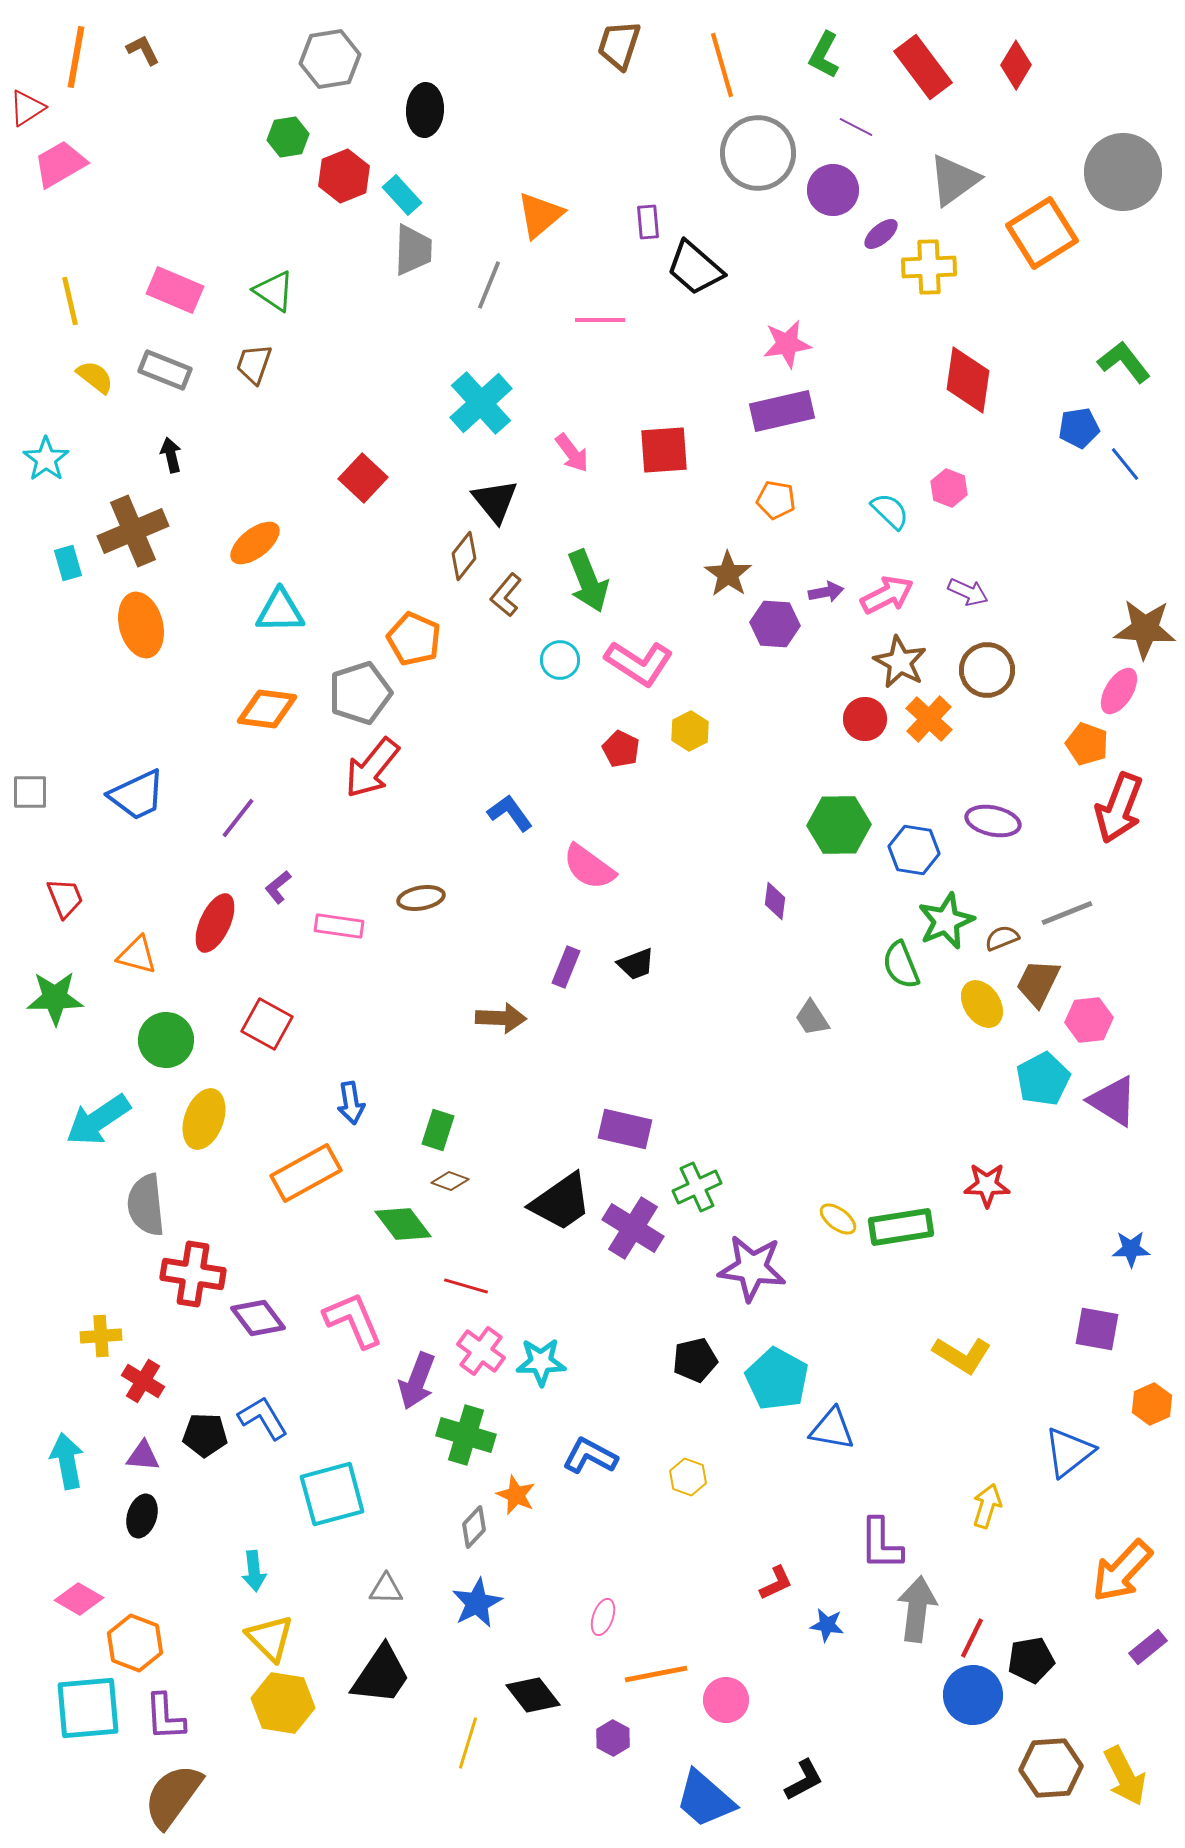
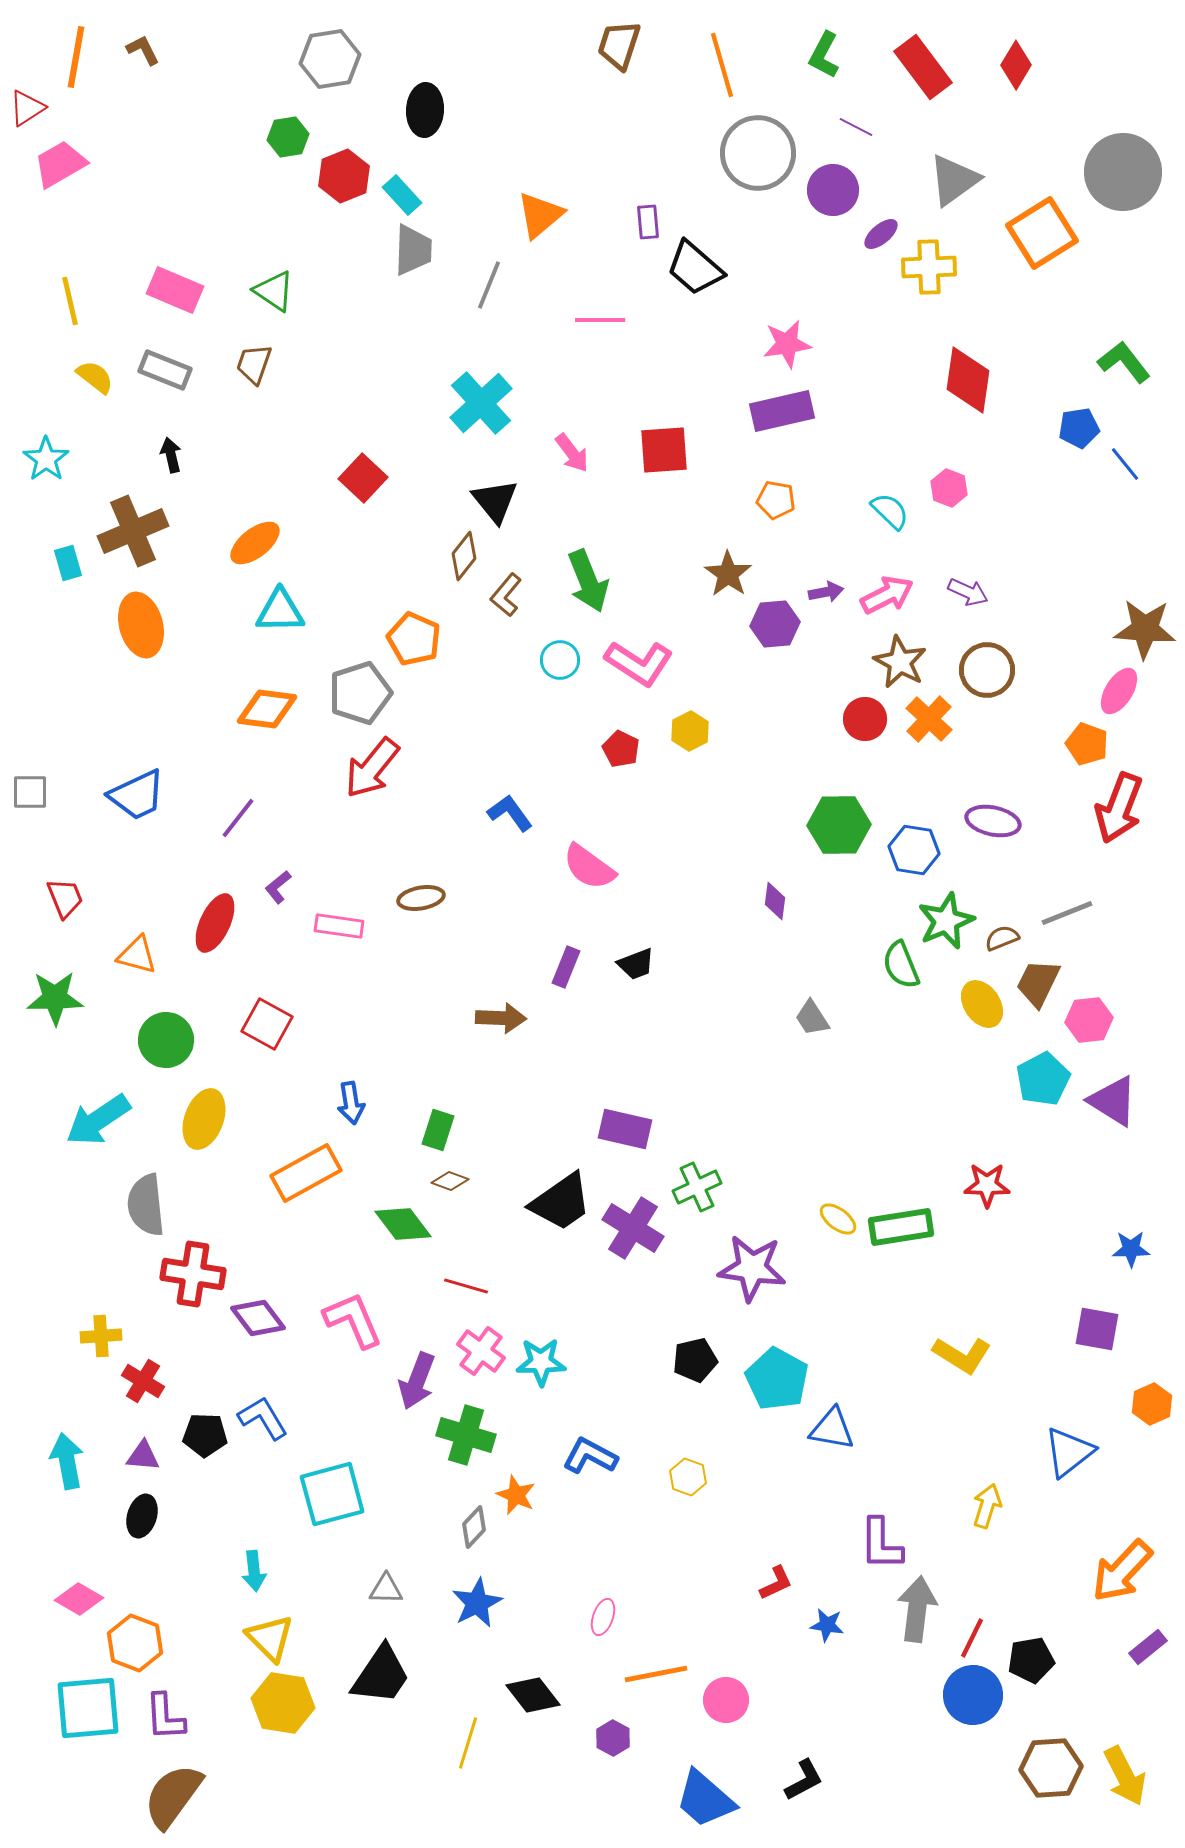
purple hexagon at (775, 624): rotated 9 degrees counterclockwise
